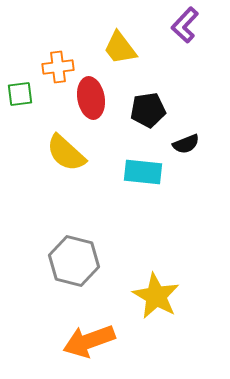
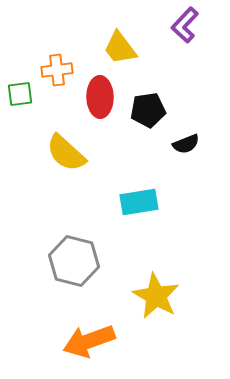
orange cross: moved 1 px left, 3 px down
red ellipse: moved 9 px right, 1 px up; rotated 9 degrees clockwise
cyan rectangle: moved 4 px left, 30 px down; rotated 15 degrees counterclockwise
